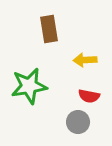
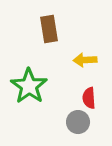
green star: rotated 27 degrees counterclockwise
red semicircle: moved 2 px down; rotated 75 degrees clockwise
